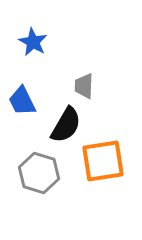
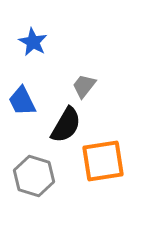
gray trapezoid: rotated 36 degrees clockwise
gray hexagon: moved 5 px left, 3 px down
